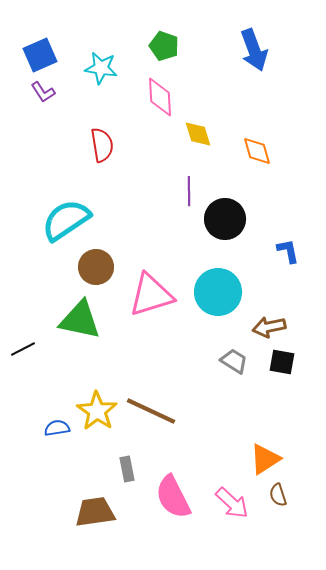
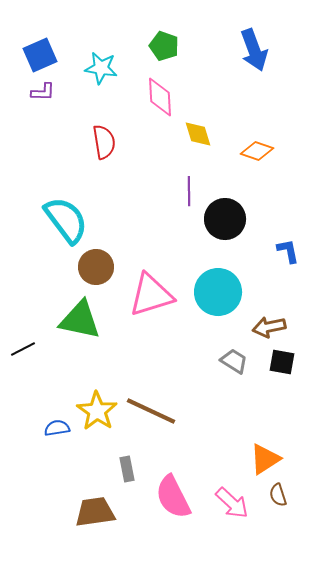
purple L-shape: rotated 55 degrees counterclockwise
red semicircle: moved 2 px right, 3 px up
orange diamond: rotated 56 degrees counterclockwise
cyan semicircle: rotated 87 degrees clockwise
